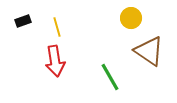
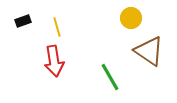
red arrow: moved 1 px left
